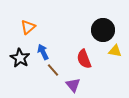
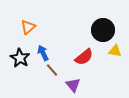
blue arrow: moved 1 px down
red semicircle: moved 2 px up; rotated 108 degrees counterclockwise
brown line: moved 1 px left
